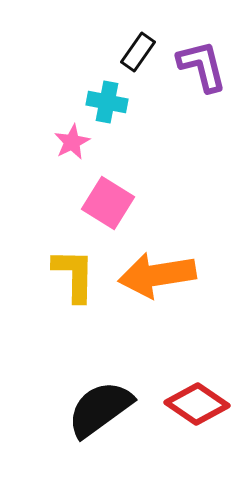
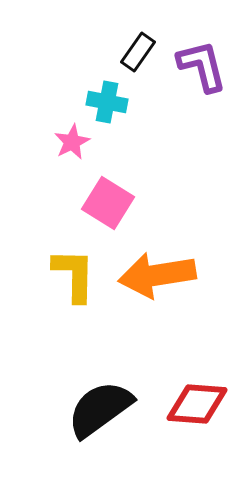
red diamond: rotated 30 degrees counterclockwise
